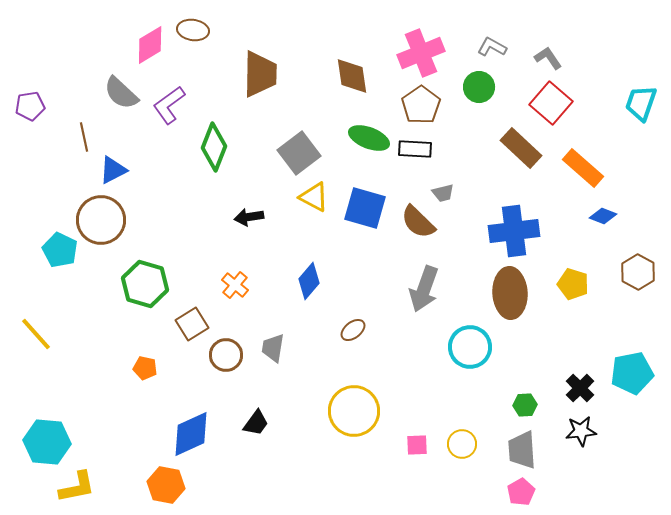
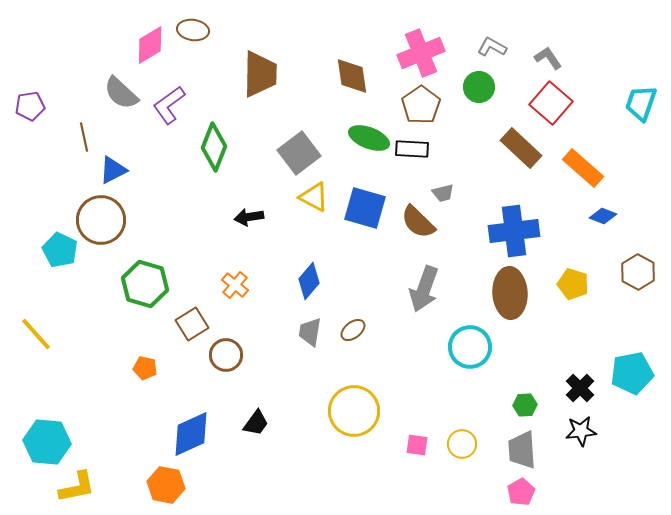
black rectangle at (415, 149): moved 3 px left
gray trapezoid at (273, 348): moved 37 px right, 16 px up
pink square at (417, 445): rotated 10 degrees clockwise
